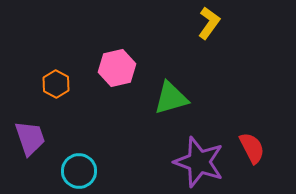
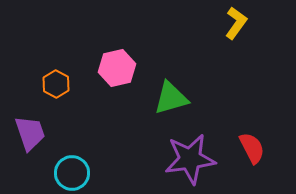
yellow L-shape: moved 27 px right
purple trapezoid: moved 5 px up
purple star: moved 9 px left, 3 px up; rotated 27 degrees counterclockwise
cyan circle: moved 7 px left, 2 px down
